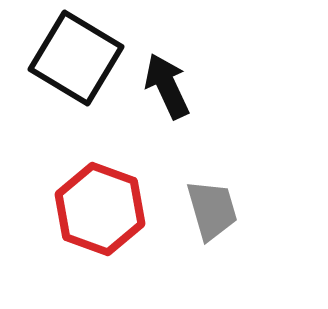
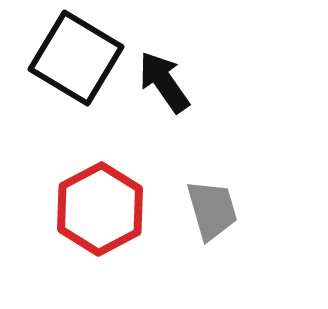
black arrow: moved 3 px left, 4 px up; rotated 10 degrees counterclockwise
red hexagon: rotated 12 degrees clockwise
